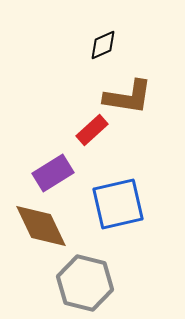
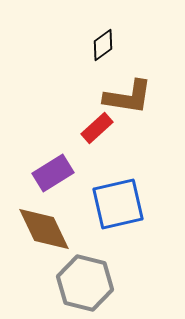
black diamond: rotated 12 degrees counterclockwise
red rectangle: moved 5 px right, 2 px up
brown diamond: moved 3 px right, 3 px down
